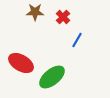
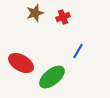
brown star: moved 1 px down; rotated 18 degrees counterclockwise
red cross: rotated 24 degrees clockwise
blue line: moved 1 px right, 11 px down
